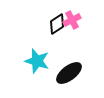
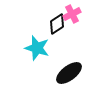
pink cross: moved 6 px up
cyan star: moved 13 px up
